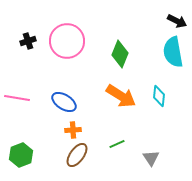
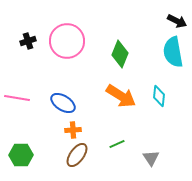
blue ellipse: moved 1 px left, 1 px down
green hexagon: rotated 20 degrees clockwise
